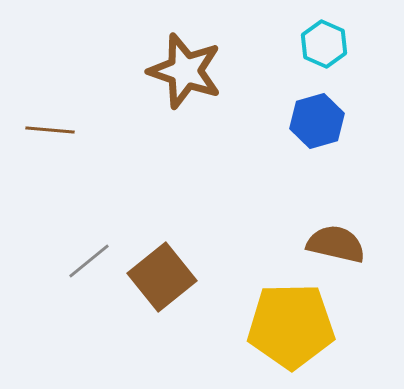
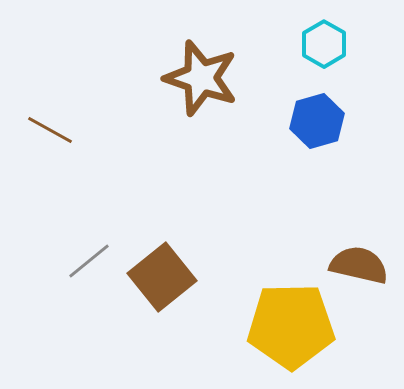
cyan hexagon: rotated 6 degrees clockwise
brown star: moved 16 px right, 7 px down
brown line: rotated 24 degrees clockwise
brown semicircle: moved 23 px right, 21 px down
